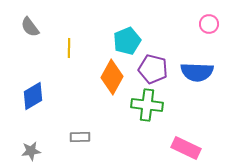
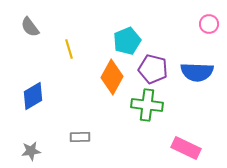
yellow line: moved 1 px down; rotated 18 degrees counterclockwise
